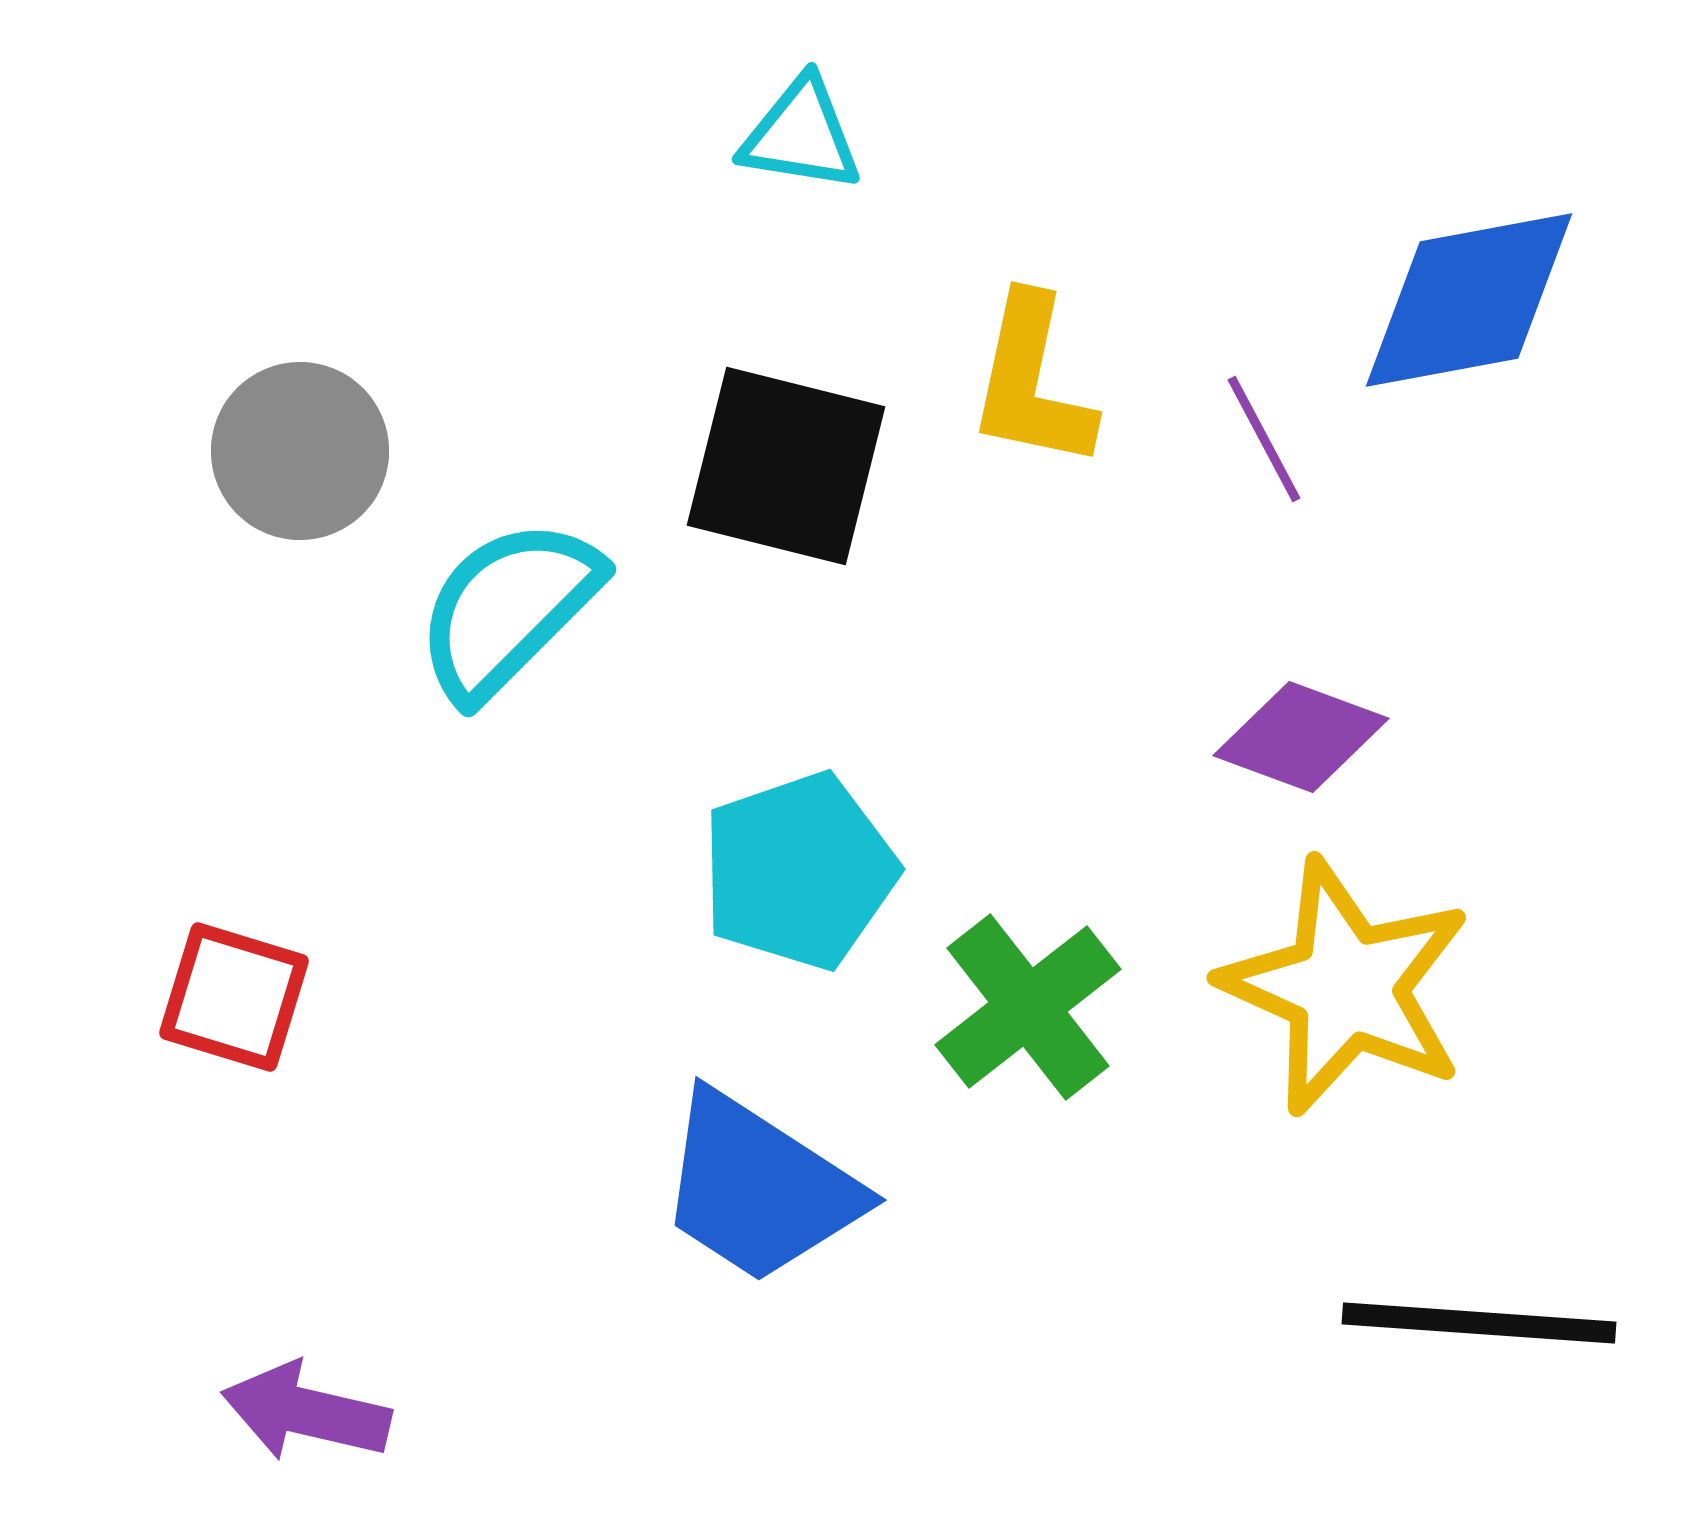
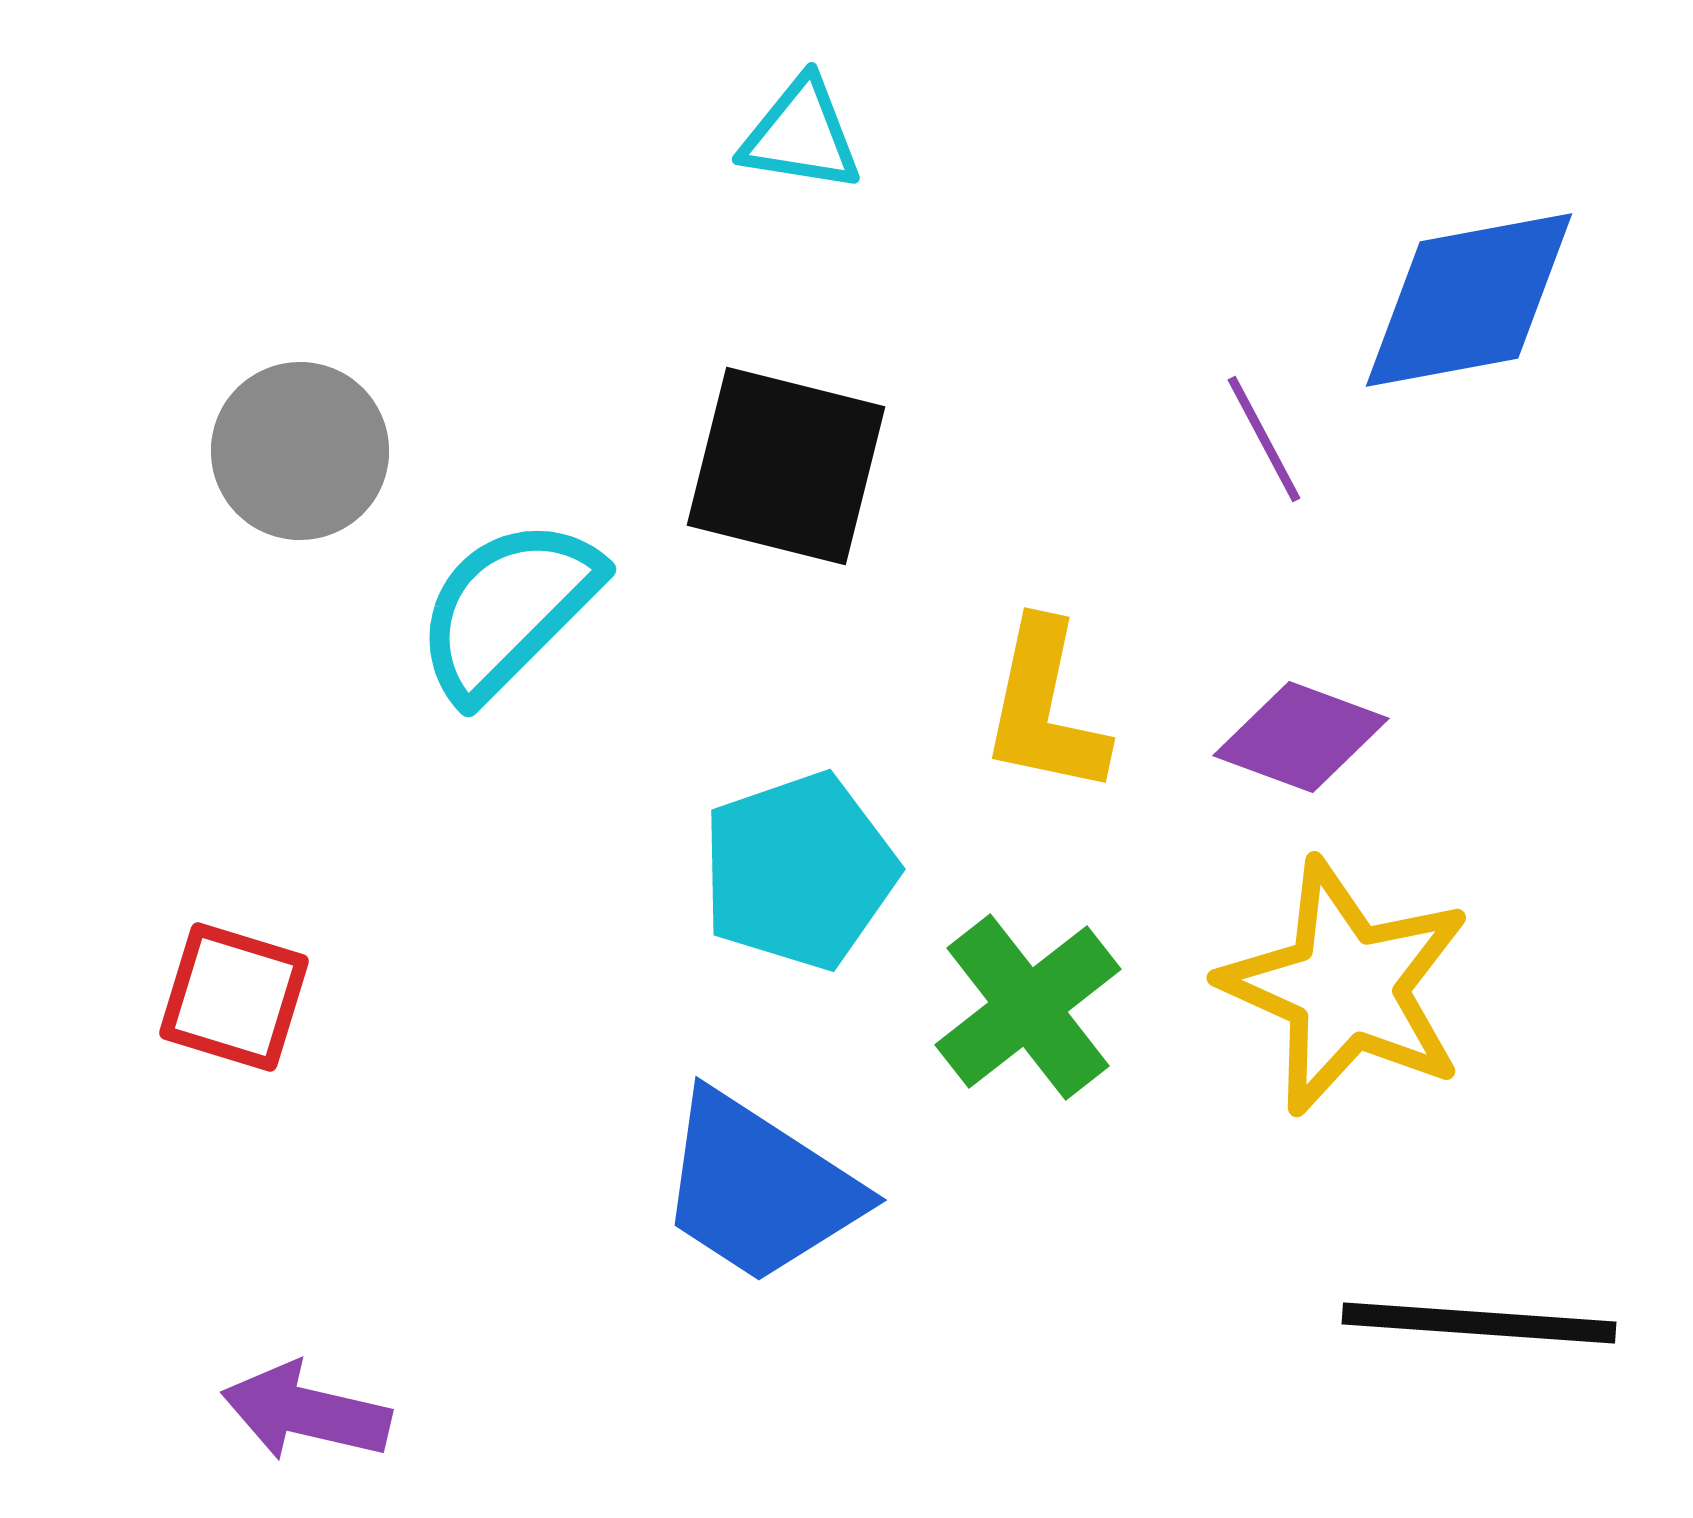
yellow L-shape: moved 13 px right, 326 px down
